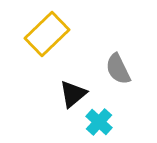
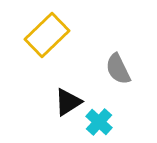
yellow rectangle: moved 1 px down
black triangle: moved 5 px left, 8 px down; rotated 8 degrees clockwise
